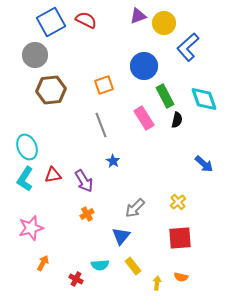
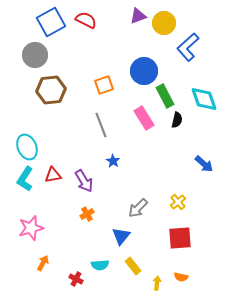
blue circle: moved 5 px down
gray arrow: moved 3 px right
